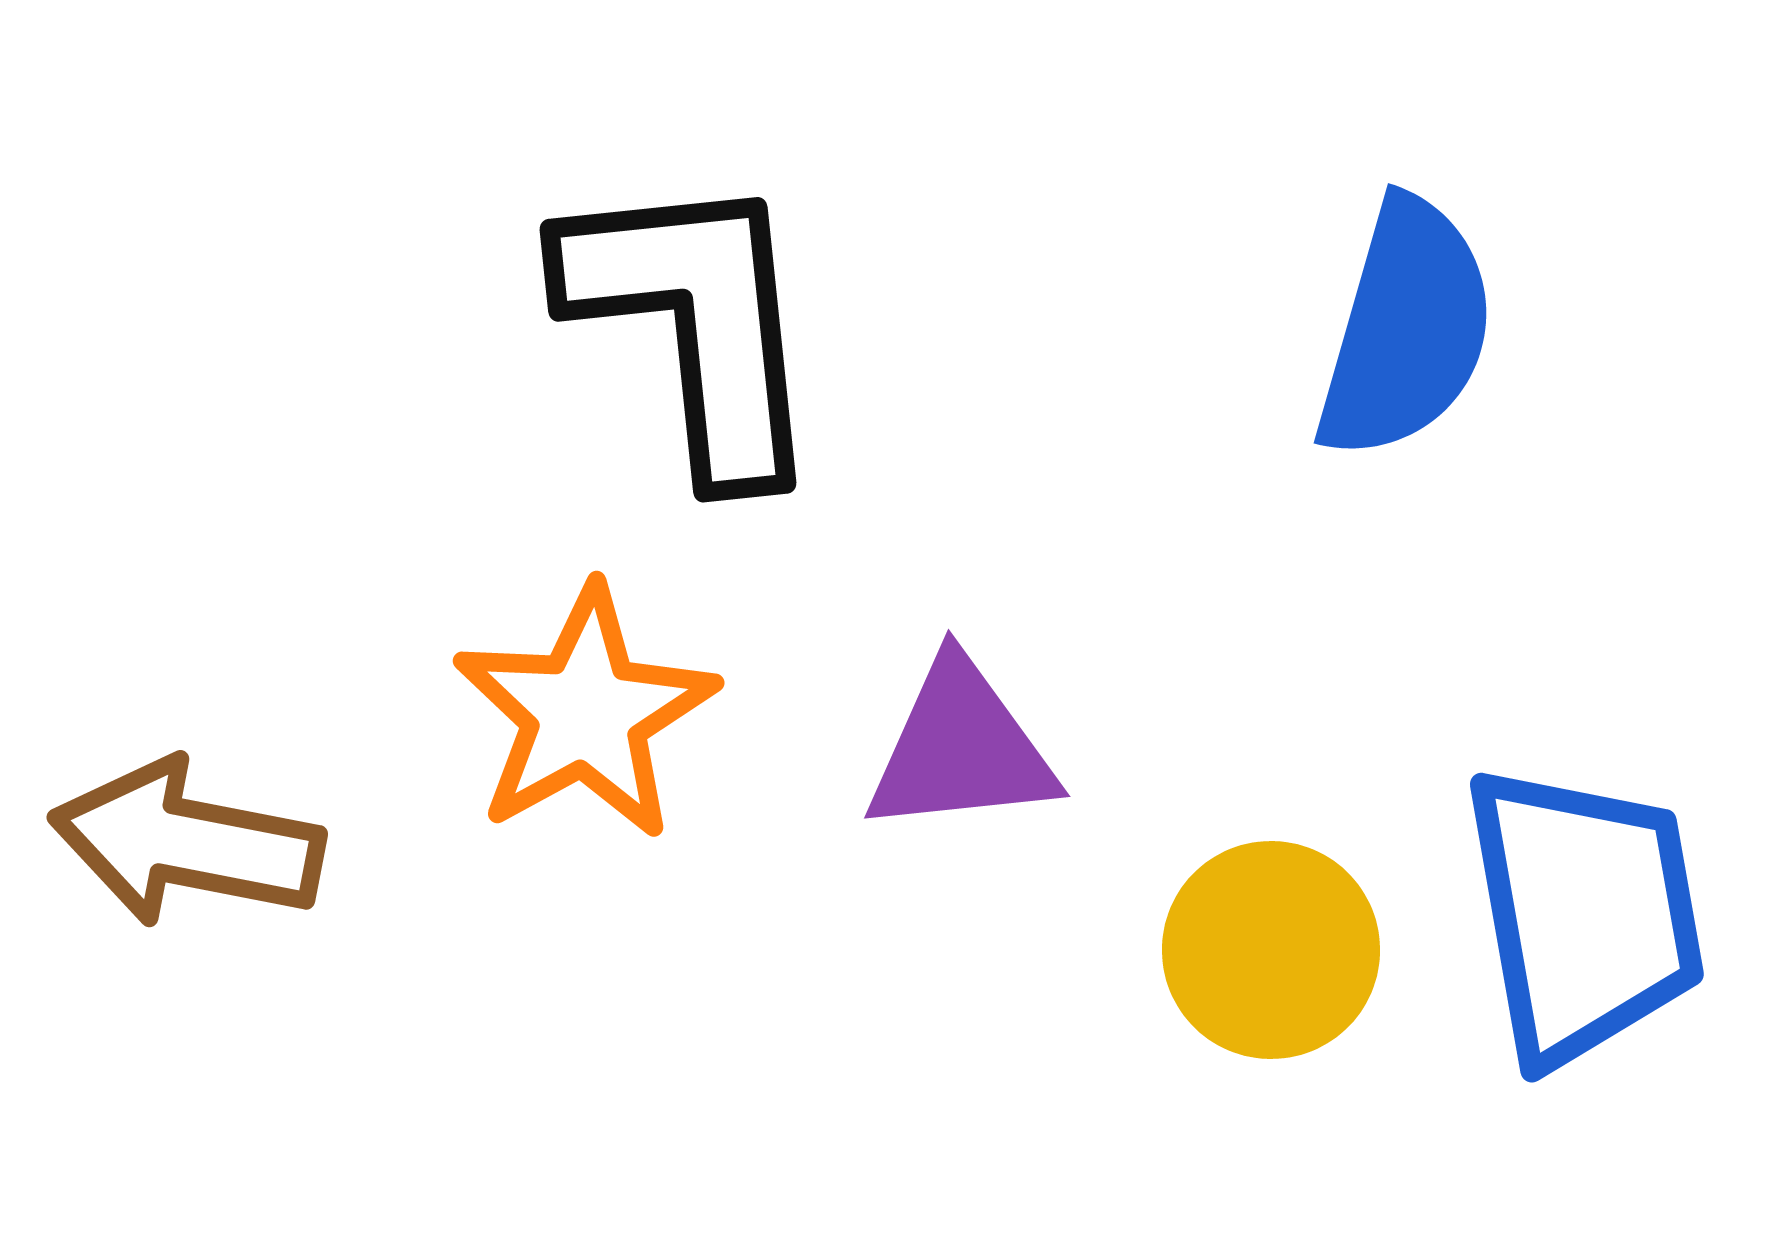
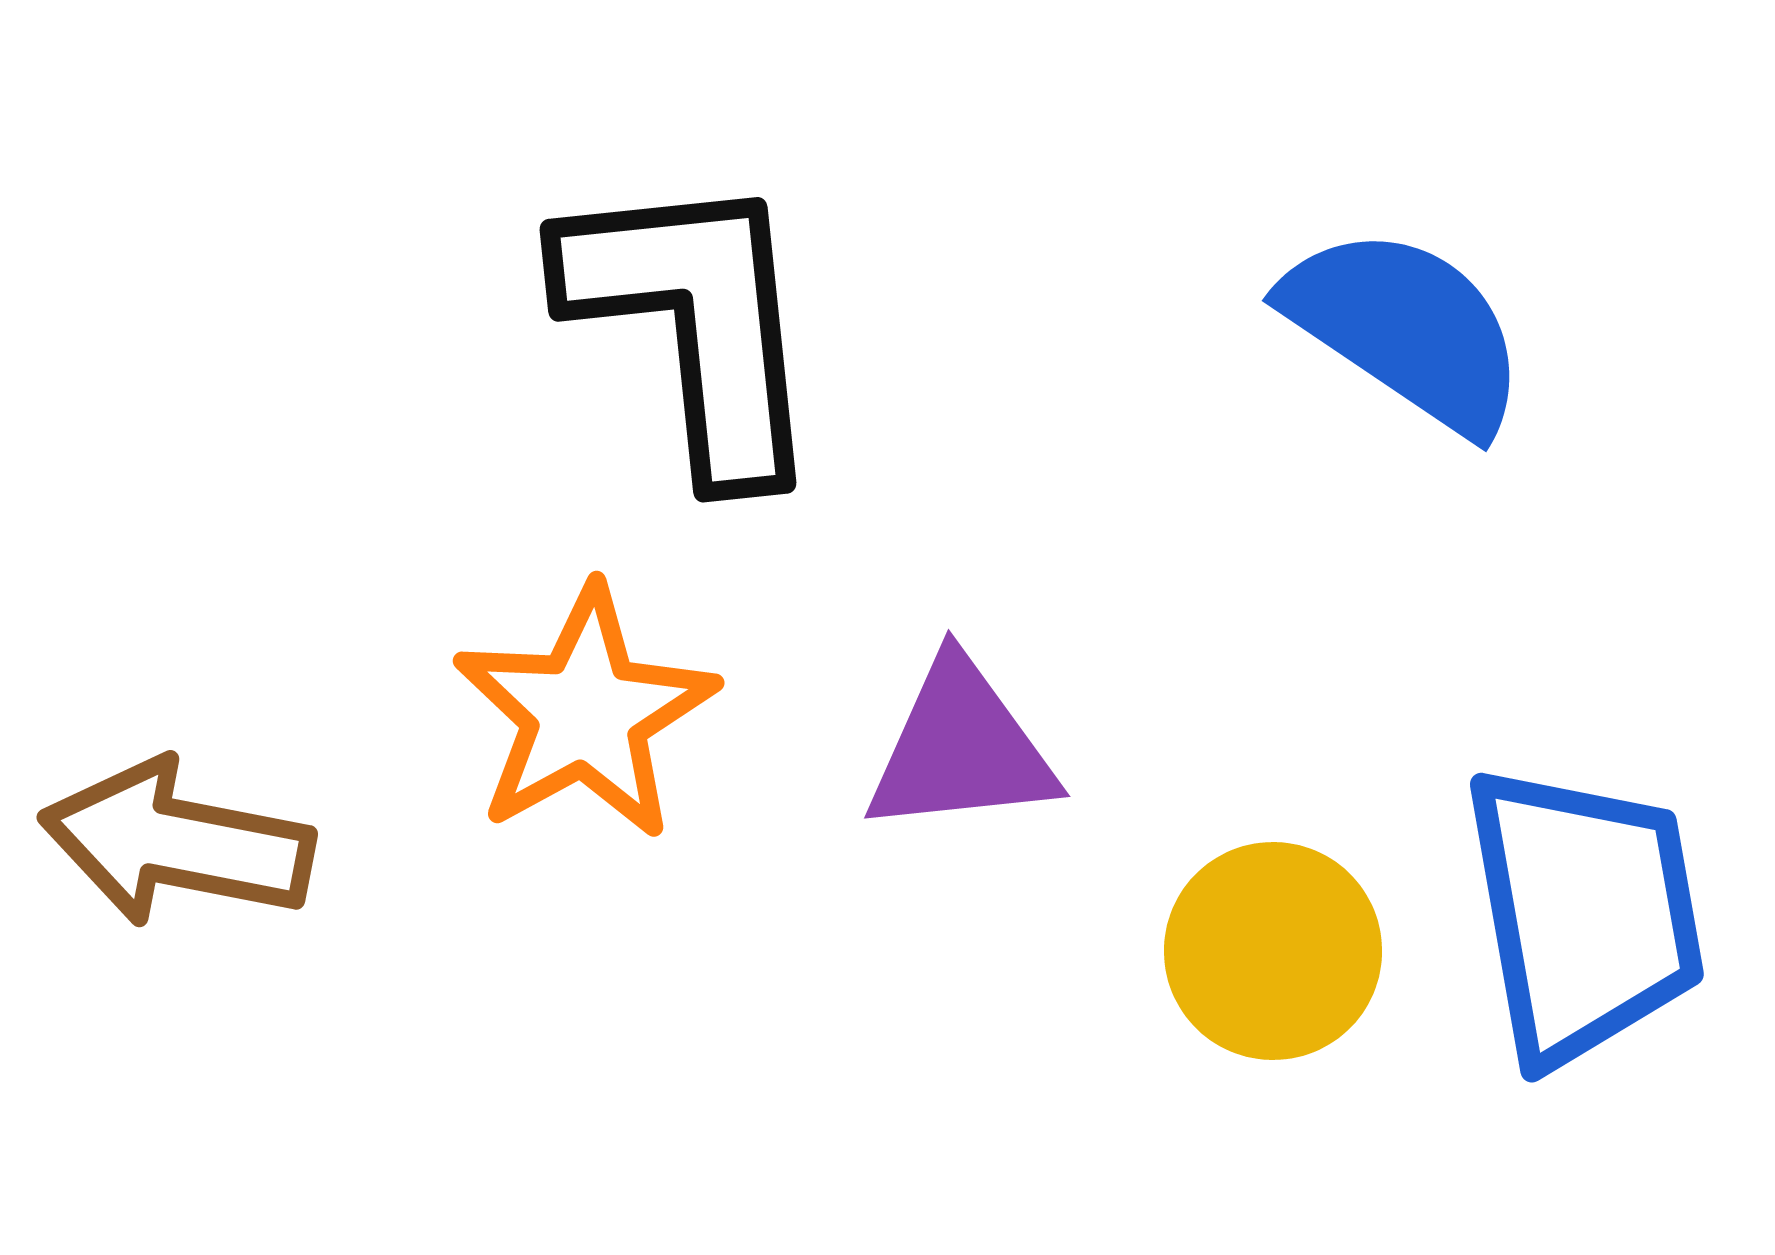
blue semicircle: rotated 72 degrees counterclockwise
brown arrow: moved 10 px left
yellow circle: moved 2 px right, 1 px down
